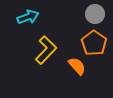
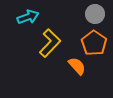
yellow L-shape: moved 4 px right, 7 px up
